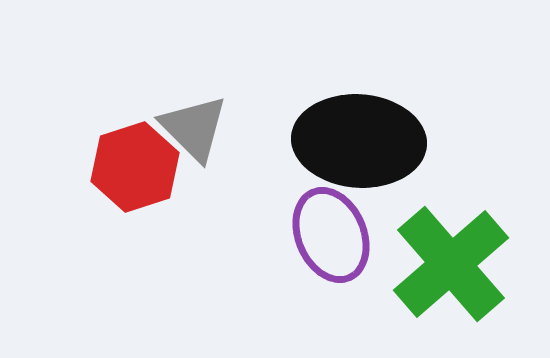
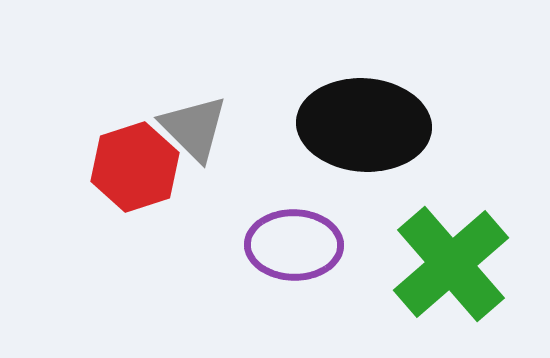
black ellipse: moved 5 px right, 16 px up
purple ellipse: moved 37 px left, 10 px down; rotated 66 degrees counterclockwise
